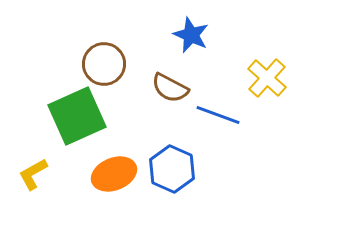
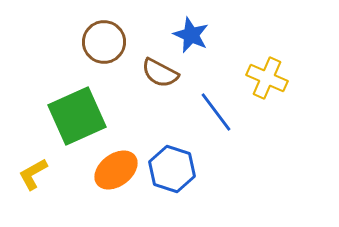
brown circle: moved 22 px up
yellow cross: rotated 18 degrees counterclockwise
brown semicircle: moved 10 px left, 15 px up
blue line: moved 2 px left, 3 px up; rotated 33 degrees clockwise
blue hexagon: rotated 6 degrees counterclockwise
orange ellipse: moved 2 px right, 4 px up; rotated 15 degrees counterclockwise
